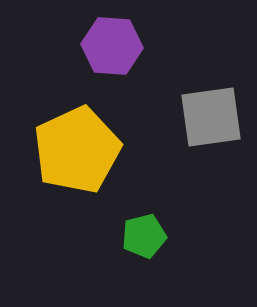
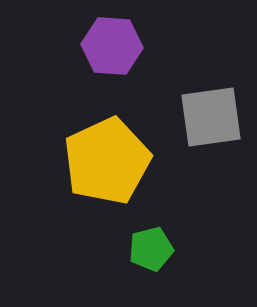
yellow pentagon: moved 30 px right, 11 px down
green pentagon: moved 7 px right, 13 px down
